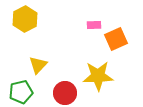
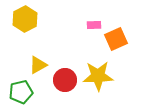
yellow triangle: rotated 18 degrees clockwise
red circle: moved 13 px up
